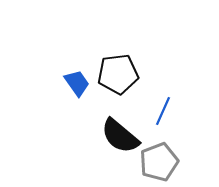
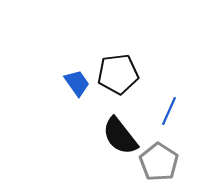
blue line: moved 6 px right
black semicircle: rotated 12 degrees clockwise
gray pentagon: rotated 18 degrees counterclockwise
